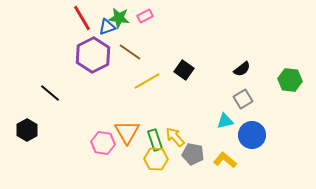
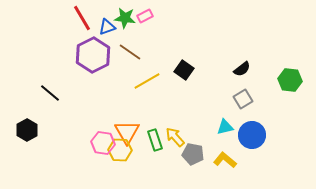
green star: moved 6 px right
cyan triangle: moved 6 px down
yellow hexagon: moved 36 px left, 9 px up
